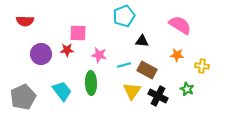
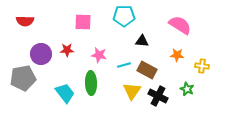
cyan pentagon: rotated 20 degrees clockwise
pink square: moved 5 px right, 11 px up
cyan trapezoid: moved 3 px right, 2 px down
gray pentagon: moved 19 px up; rotated 15 degrees clockwise
